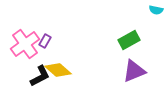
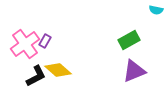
black L-shape: moved 4 px left
